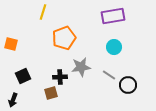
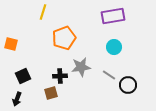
black cross: moved 1 px up
black arrow: moved 4 px right, 1 px up
